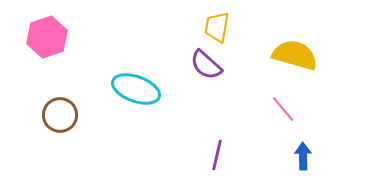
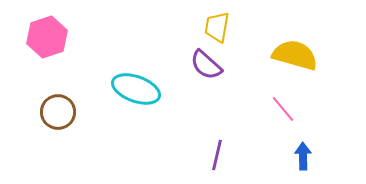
brown circle: moved 2 px left, 3 px up
